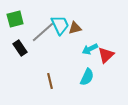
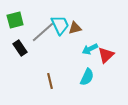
green square: moved 1 px down
